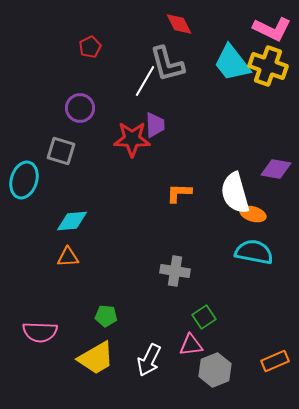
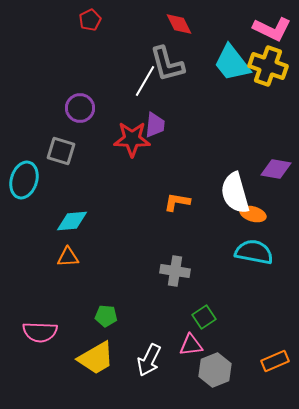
red pentagon: moved 27 px up
purple trapezoid: rotated 8 degrees clockwise
orange L-shape: moved 2 px left, 9 px down; rotated 8 degrees clockwise
